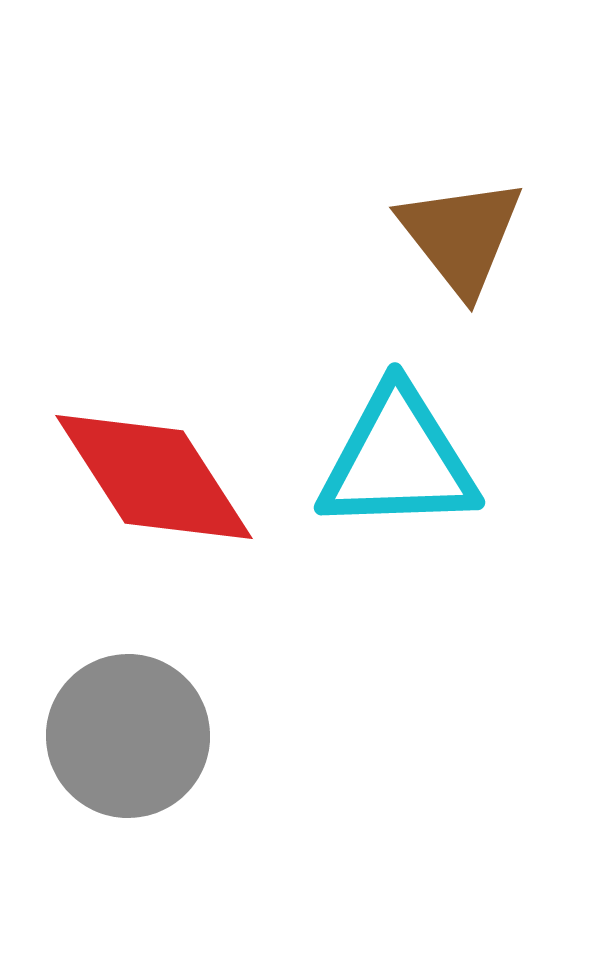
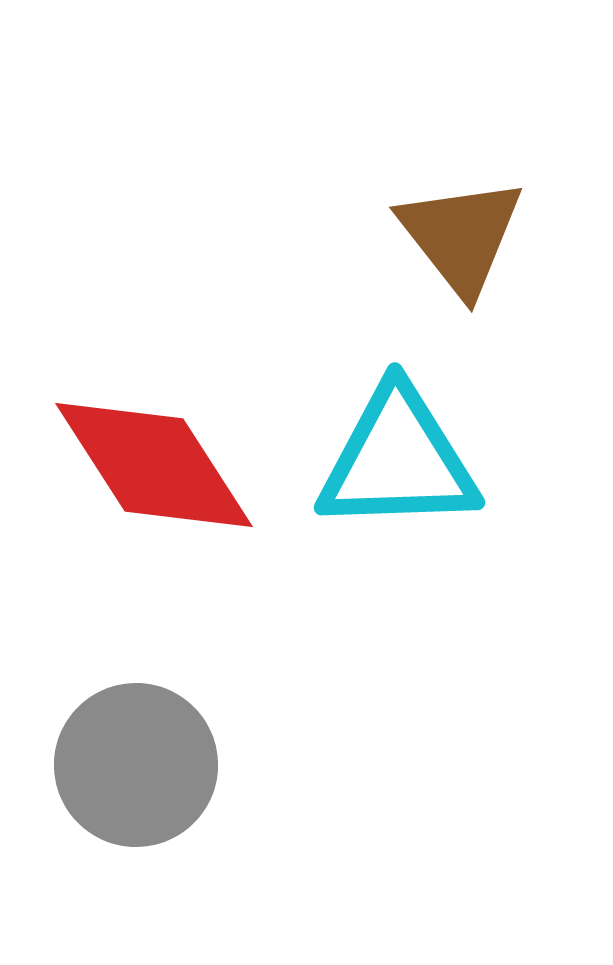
red diamond: moved 12 px up
gray circle: moved 8 px right, 29 px down
